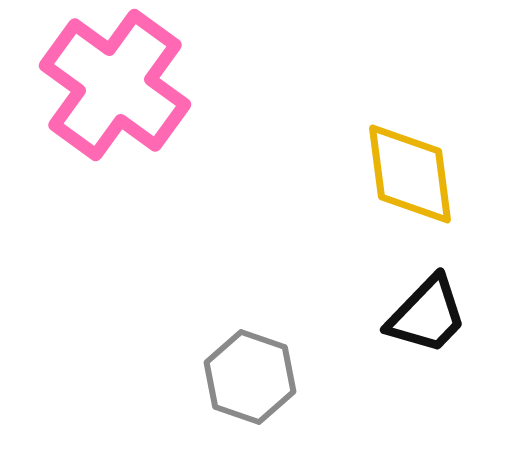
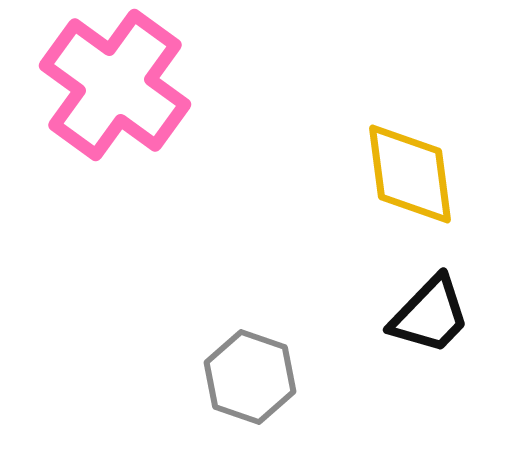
black trapezoid: moved 3 px right
